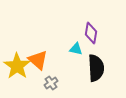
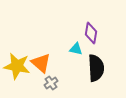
orange triangle: moved 3 px right, 3 px down
yellow star: rotated 24 degrees counterclockwise
